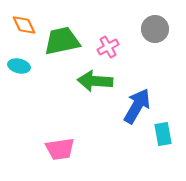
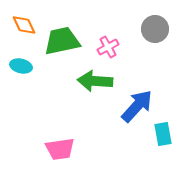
cyan ellipse: moved 2 px right
blue arrow: rotated 12 degrees clockwise
